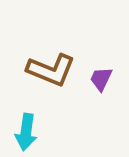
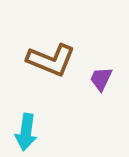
brown L-shape: moved 10 px up
